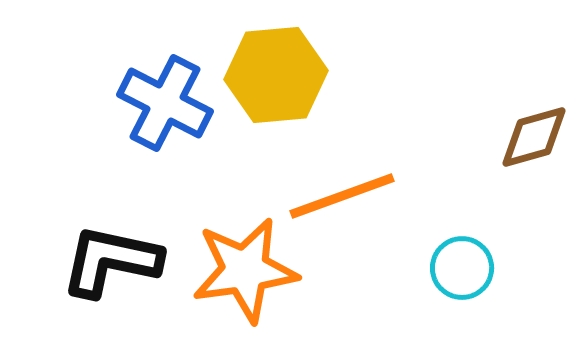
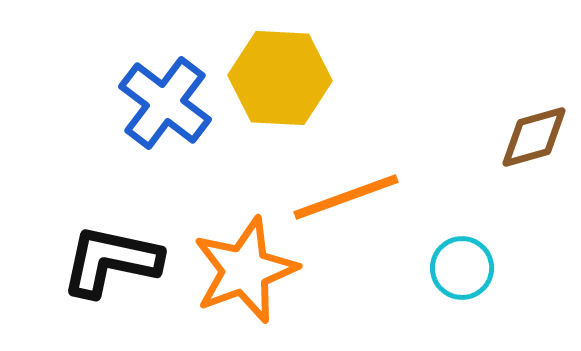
yellow hexagon: moved 4 px right, 3 px down; rotated 8 degrees clockwise
blue cross: rotated 10 degrees clockwise
orange line: moved 4 px right, 1 px down
orange star: rotated 12 degrees counterclockwise
